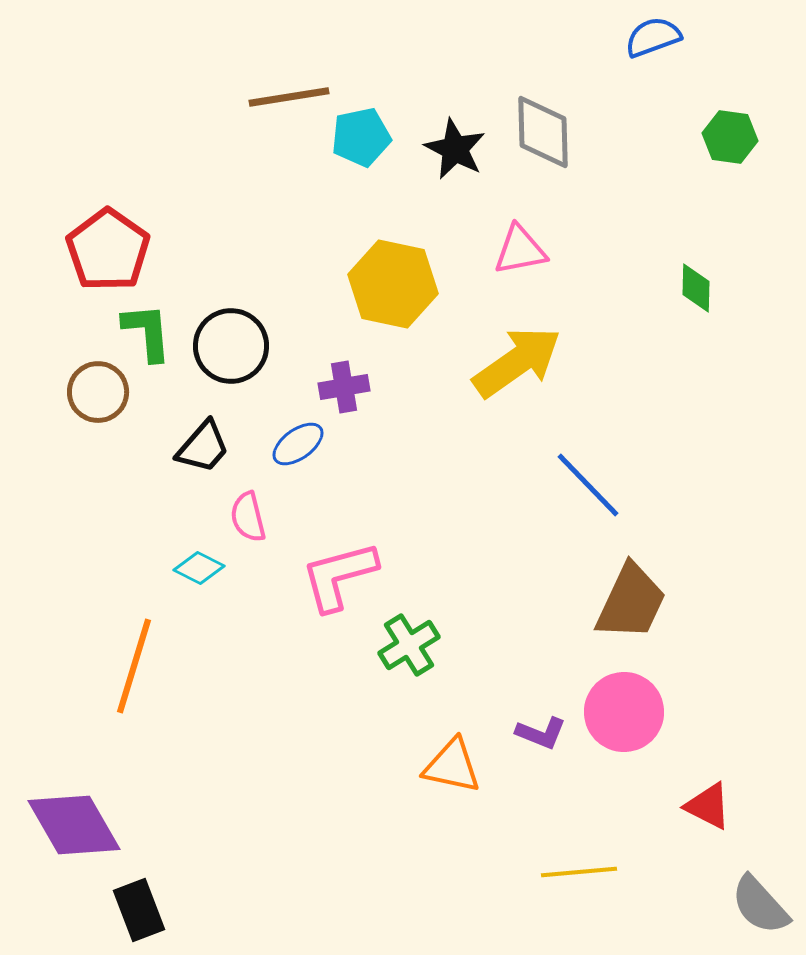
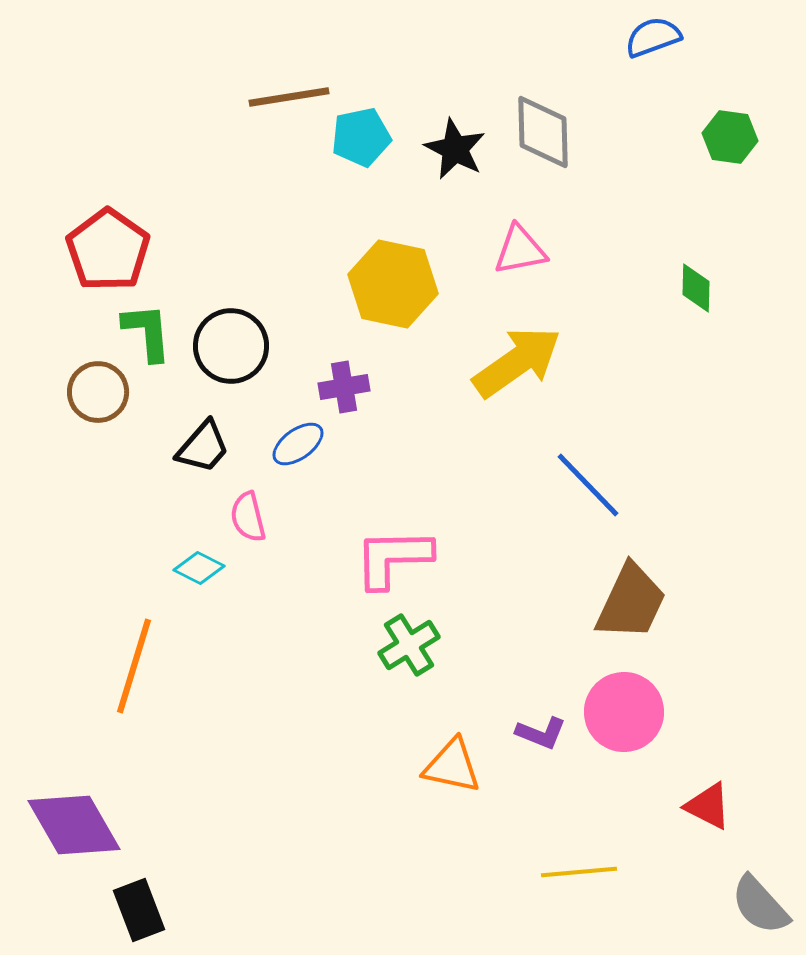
pink L-shape: moved 54 px right, 18 px up; rotated 14 degrees clockwise
